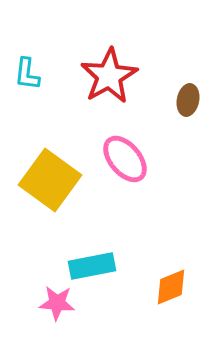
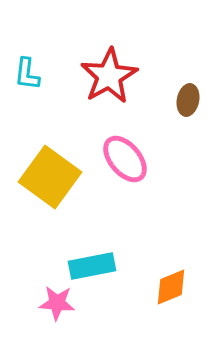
yellow square: moved 3 px up
